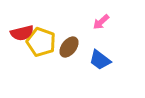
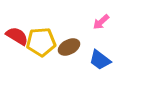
red semicircle: moved 5 px left, 3 px down; rotated 135 degrees counterclockwise
yellow pentagon: rotated 24 degrees counterclockwise
brown ellipse: rotated 25 degrees clockwise
